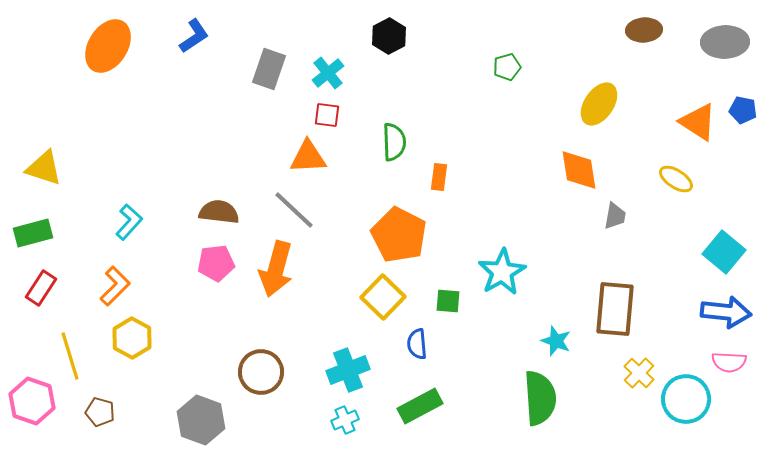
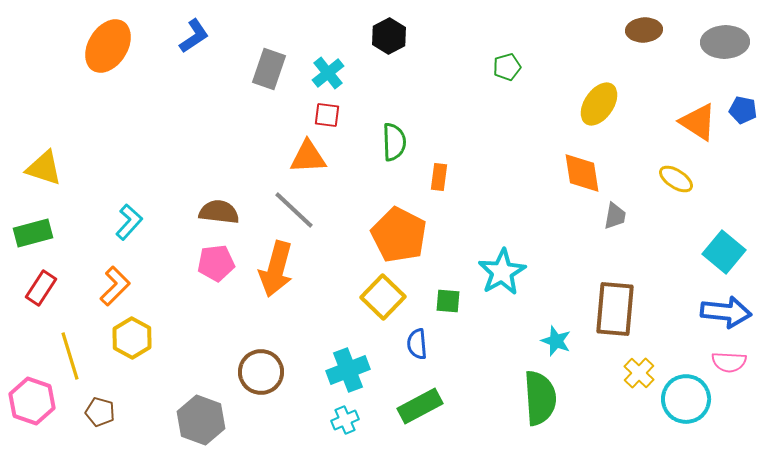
orange diamond at (579, 170): moved 3 px right, 3 px down
